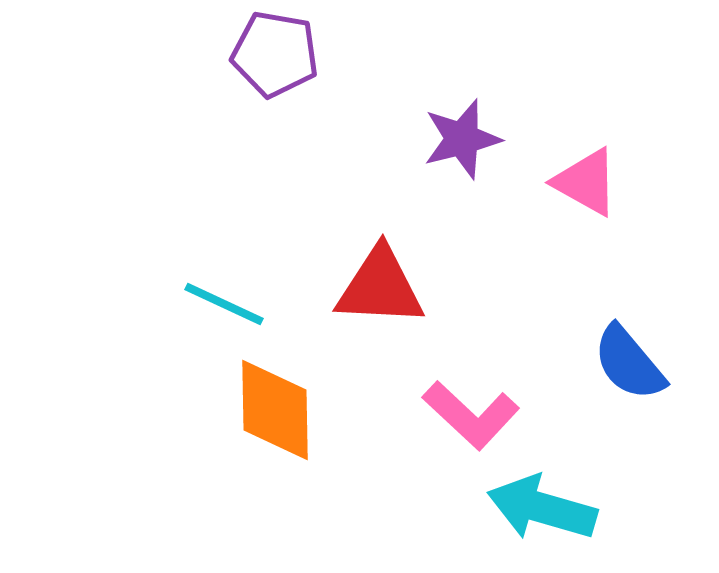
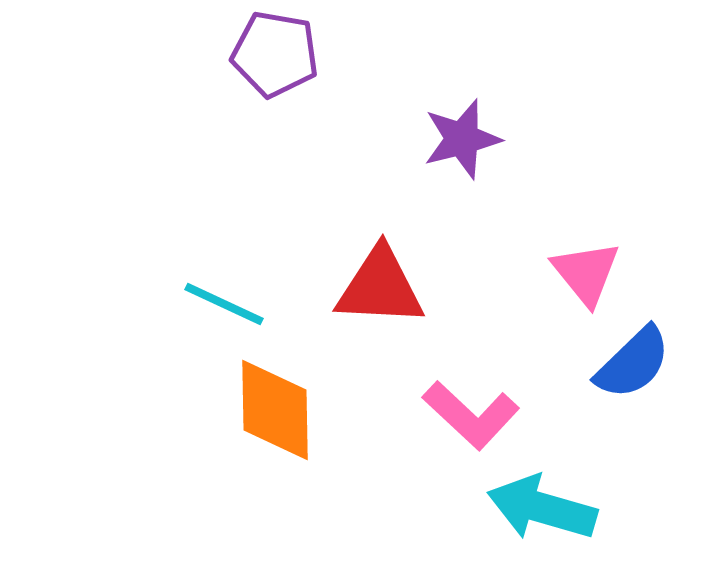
pink triangle: moved 91 px down; rotated 22 degrees clockwise
blue semicircle: moved 4 px right; rotated 94 degrees counterclockwise
